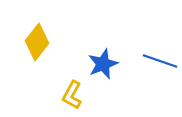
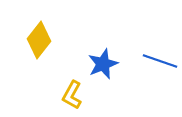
yellow diamond: moved 2 px right, 2 px up
